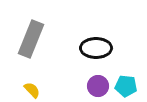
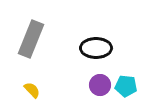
purple circle: moved 2 px right, 1 px up
